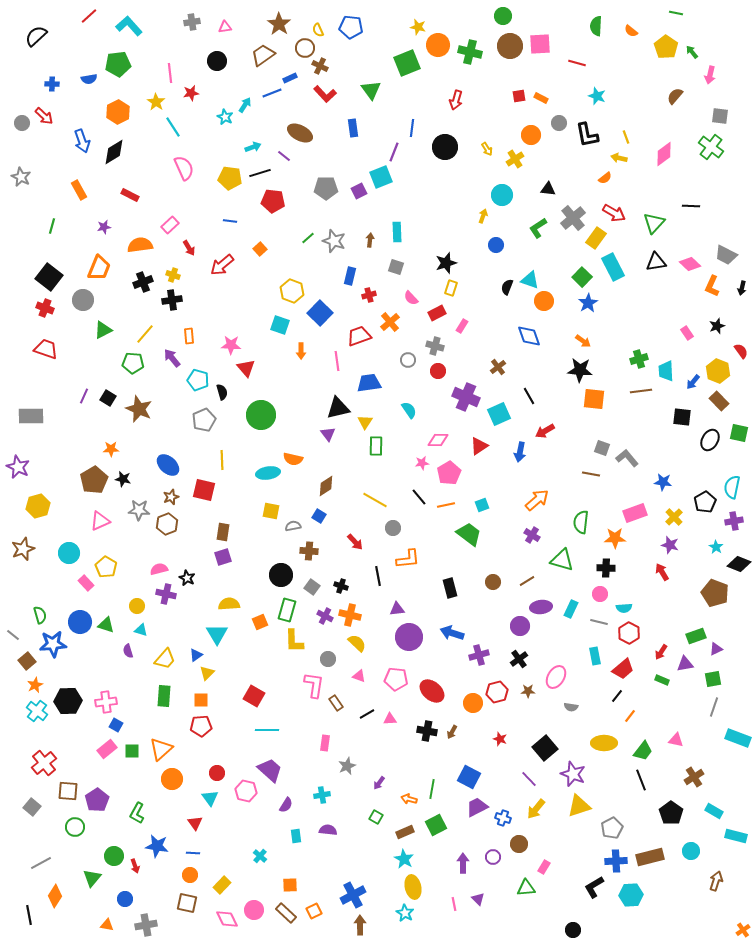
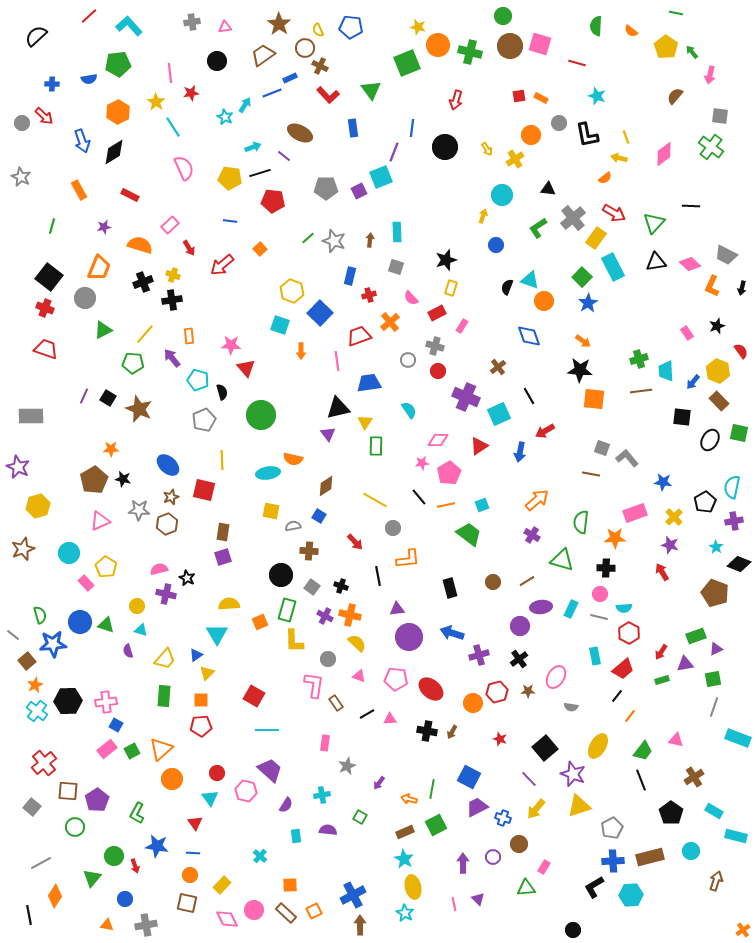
pink square at (540, 44): rotated 20 degrees clockwise
red L-shape at (325, 94): moved 3 px right, 1 px down
orange semicircle at (140, 245): rotated 25 degrees clockwise
black star at (446, 263): moved 3 px up
gray circle at (83, 300): moved 2 px right, 2 px up
gray line at (599, 622): moved 5 px up
green rectangle at (662, 680): rotated 40 degrees counterclockwise
red ellipse at (432, 691): moved 1 px left, 2 px up
yellow ellipse at (604, 743): moved 6 px left, 3 px down; rotated 60 degrees counterclockwise
green square at (132, 751): rotated 28 degrees counterclockwise
green square at (376, 817): moved 16 px left
blue cross at (616, 861): moved 3 px left
